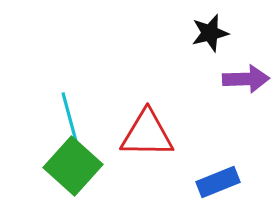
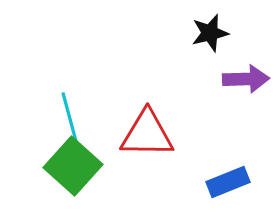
blue rectangle: moved 10 px right
